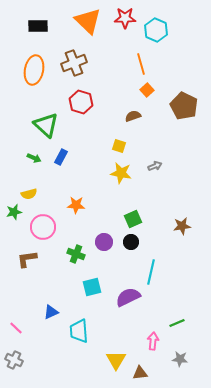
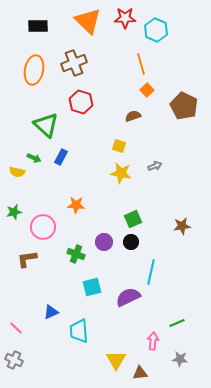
yellow semicircle: moved 12 px left, 22 px up; rotated 28 degrees clockwise
